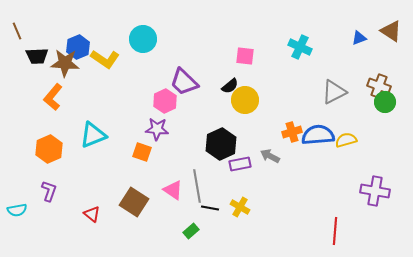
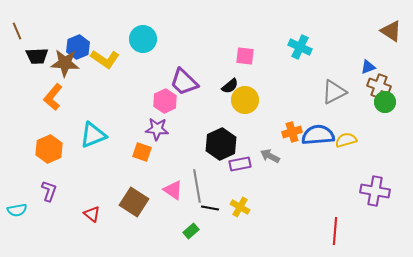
blue triangle: moved 9 px right, 29 px down
